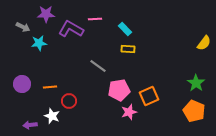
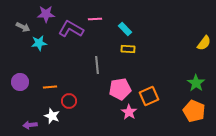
gray line: moved 1 px left, 1 px up; rotated 48 degrees clockwise
purple circle: moved 2 px left, 2 px up
pink pentagon: moved 1 px right, 1 px up
pink star: rotated 21 degrees counterclockwise
